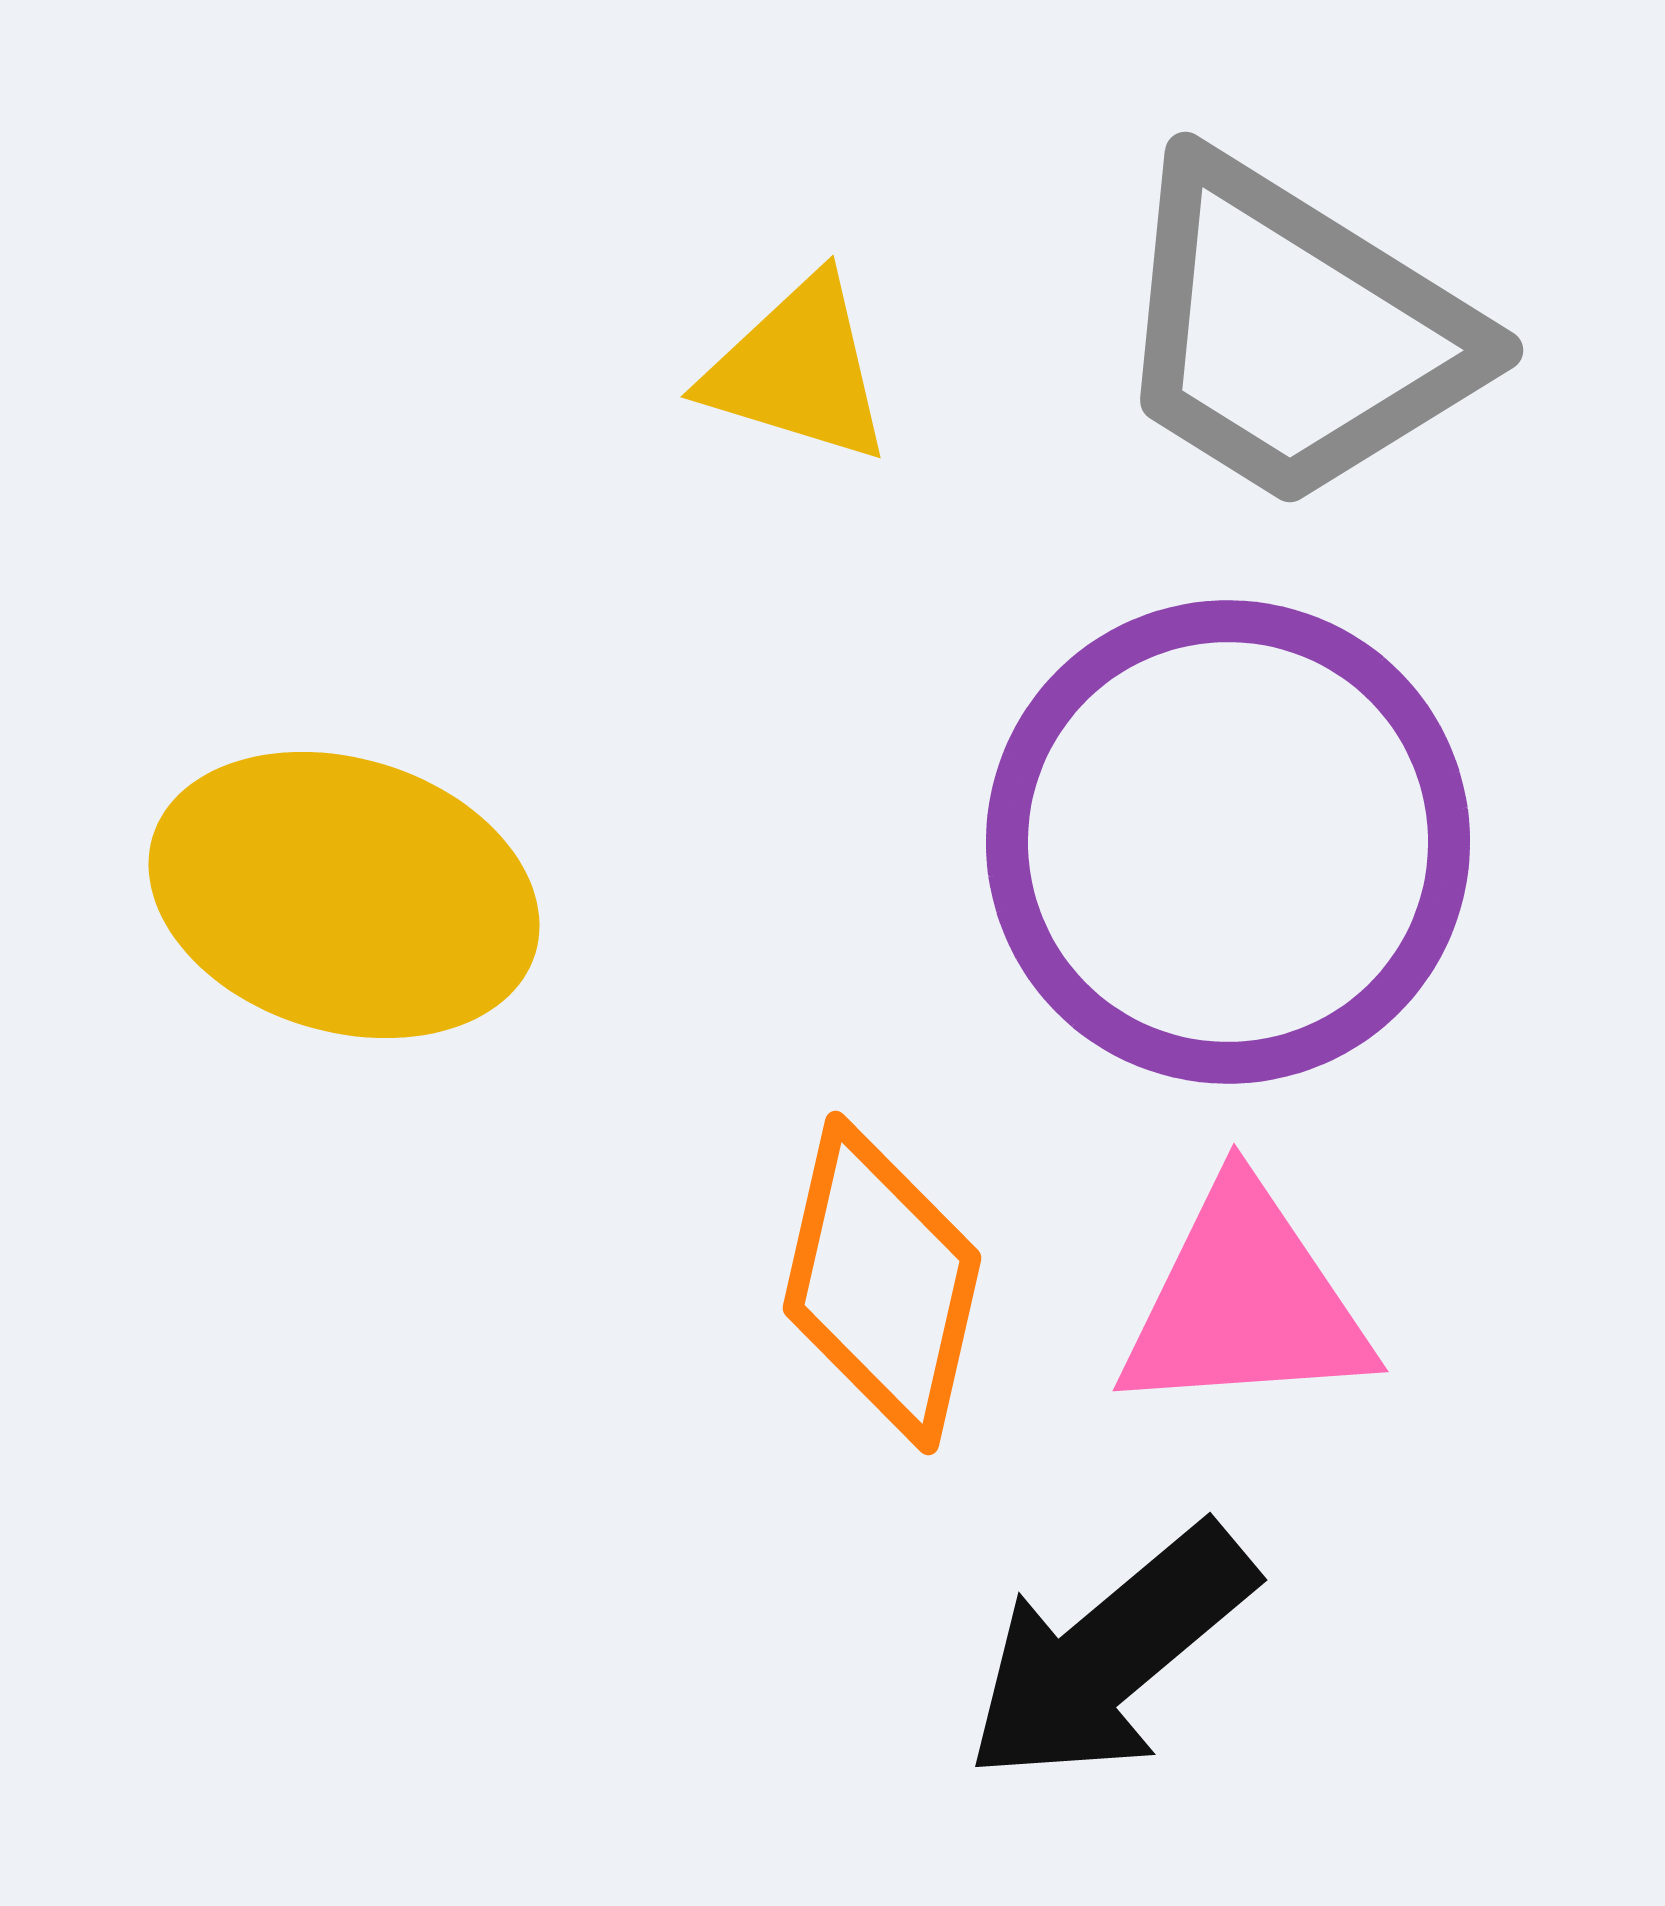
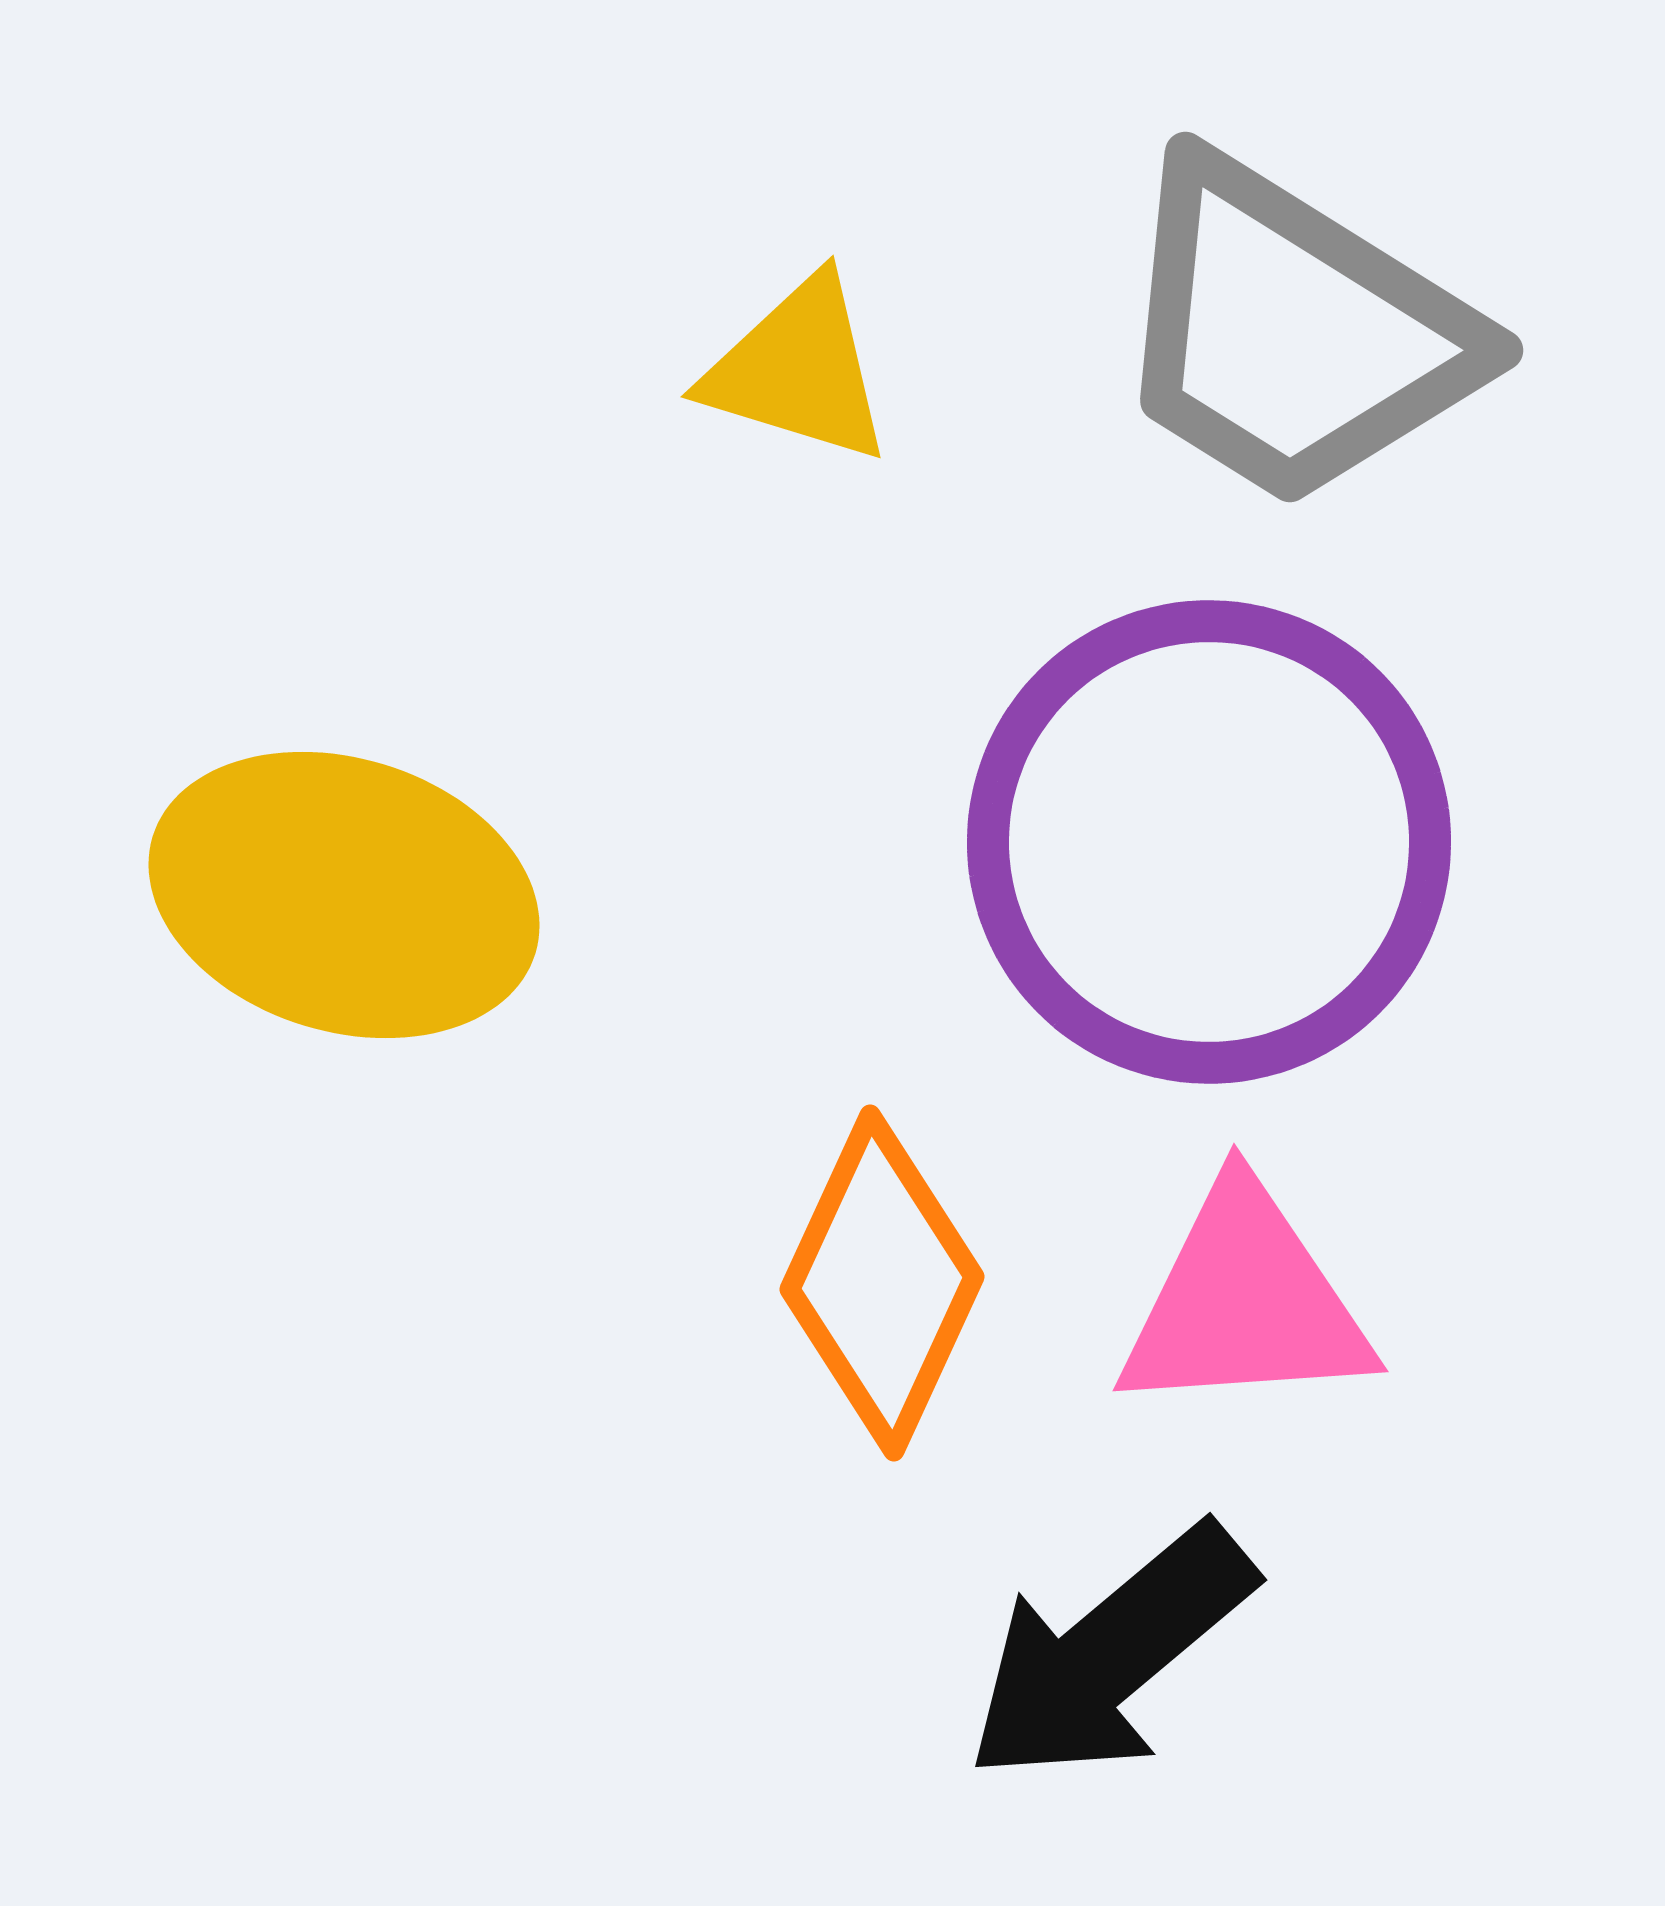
purple circle: moved 19 px left
orange diamond: rotated 12 degrees clockwise
